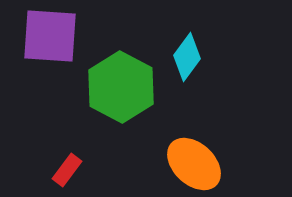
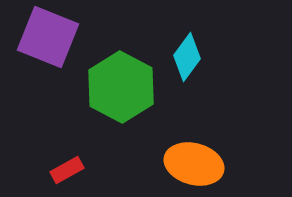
purple square: moved 2 px left, 1 px down; rotated 18 degrees clockwise
orange ellipse: rotated 28 degrees counterclockwise
red rectangle: rotated 24 degrees clockwise
